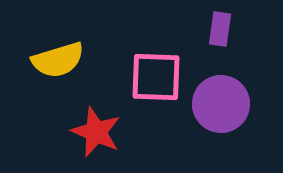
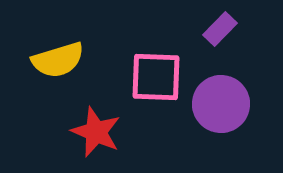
purple rectangle: rotated 36 degrees clockwise
